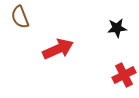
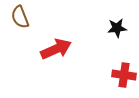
red arrow: moved 2 px left
red cross: rotated 35 degrees clockwise
